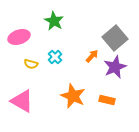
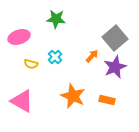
green star: moved 2 px right, 2 px up; rotated 24 degrees counterclockwise
